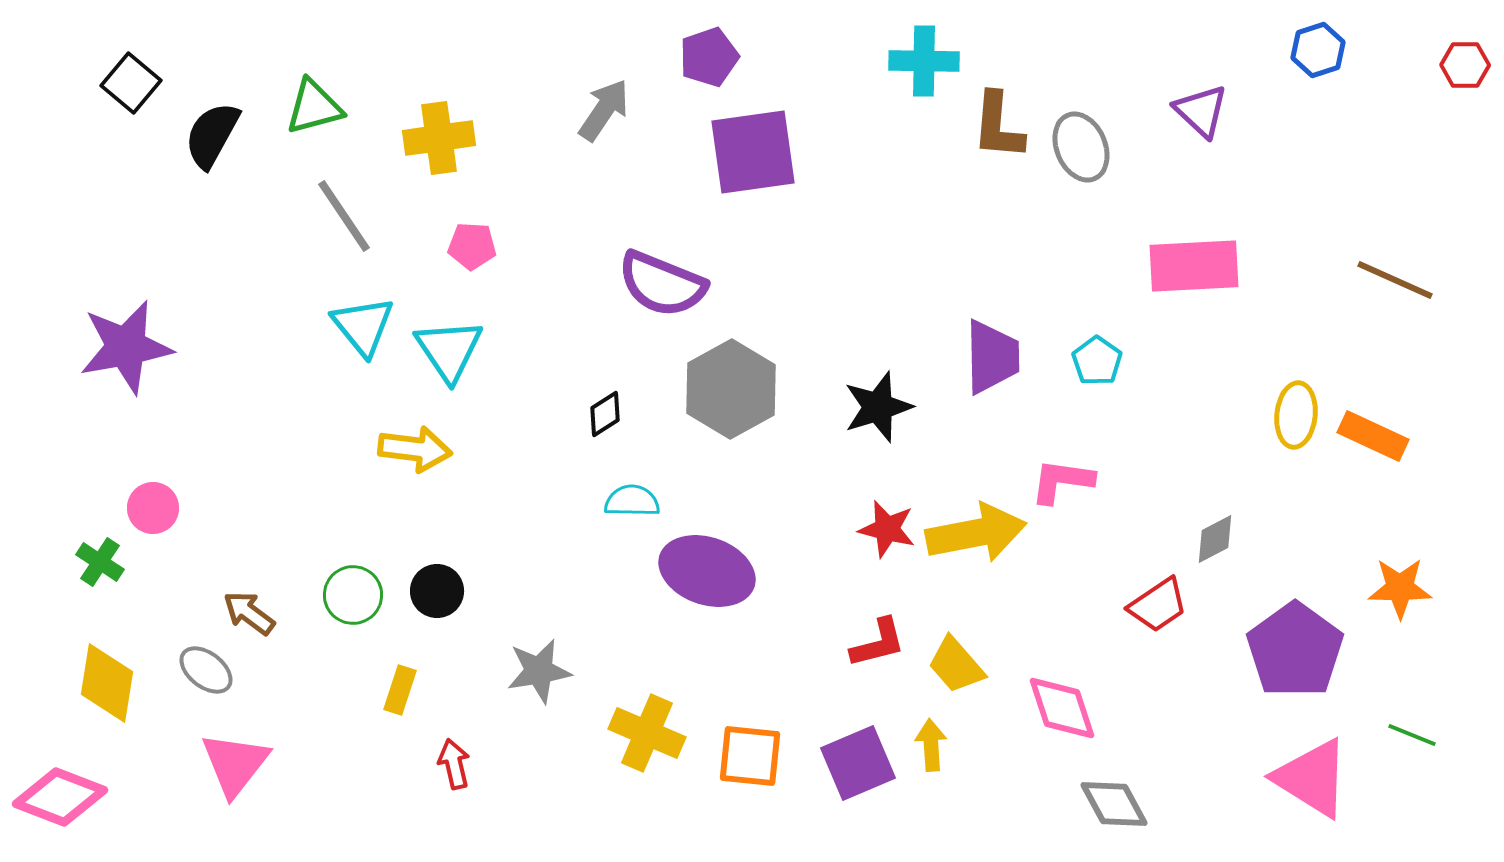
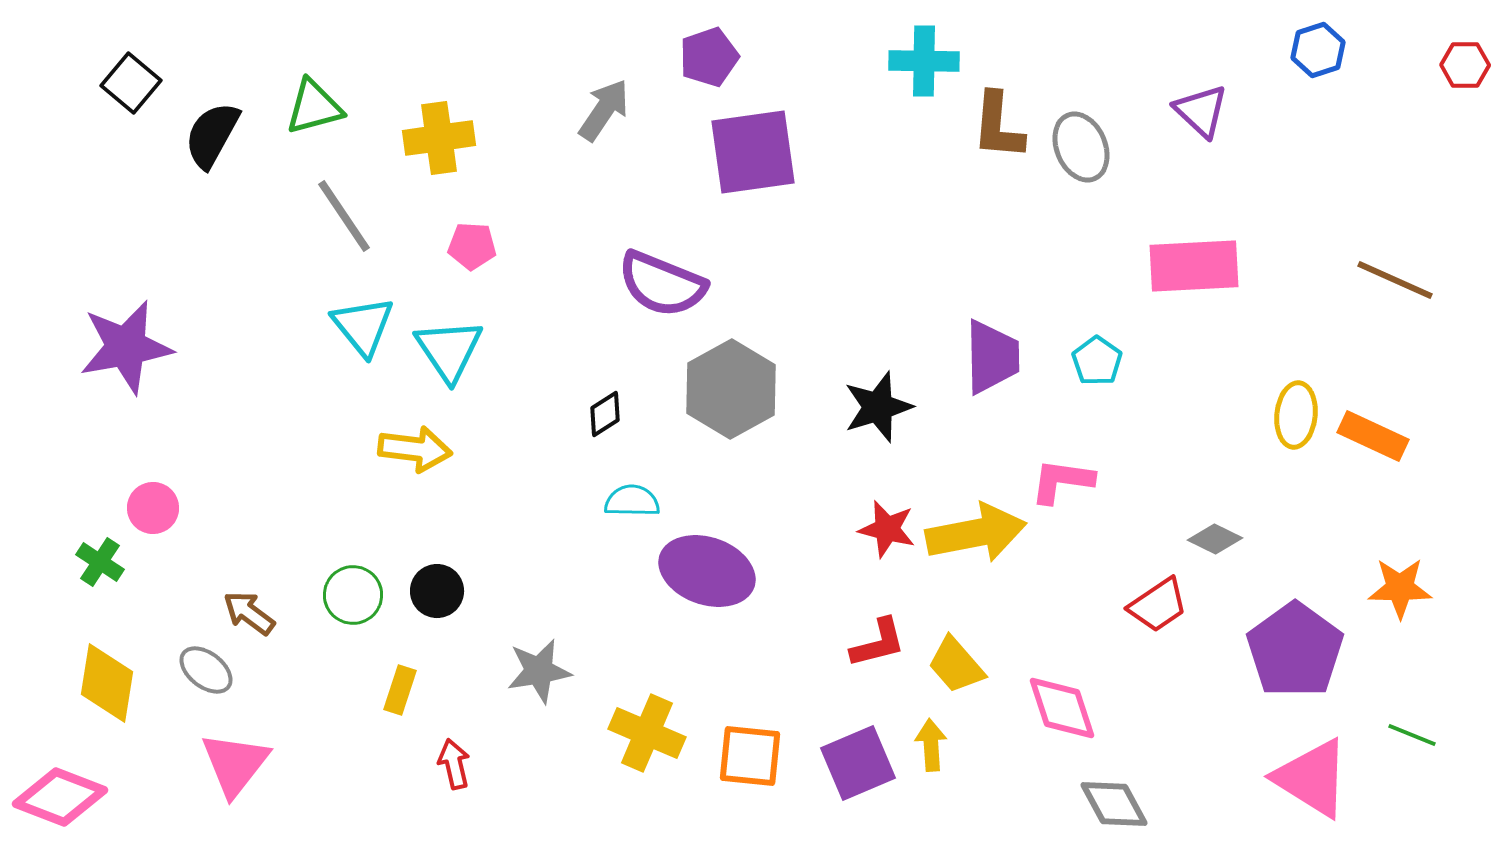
gray diamond at (1215, 539): rotated 54 degrees clockwise
